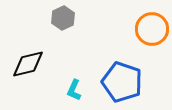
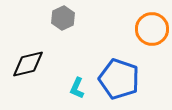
blue pentagon: moved 3 px left, 3 px up
cyan L-shape: moved 3 px right, 2 px up
